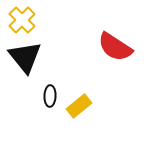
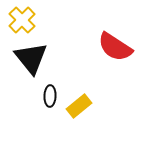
black triangle: moved 6 px right, 1 px down
